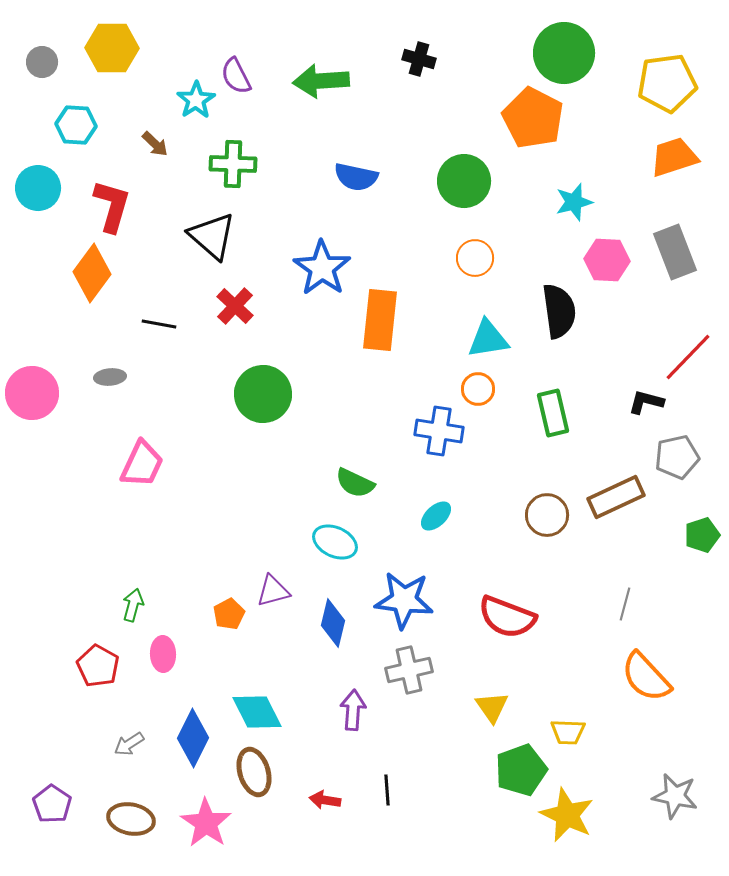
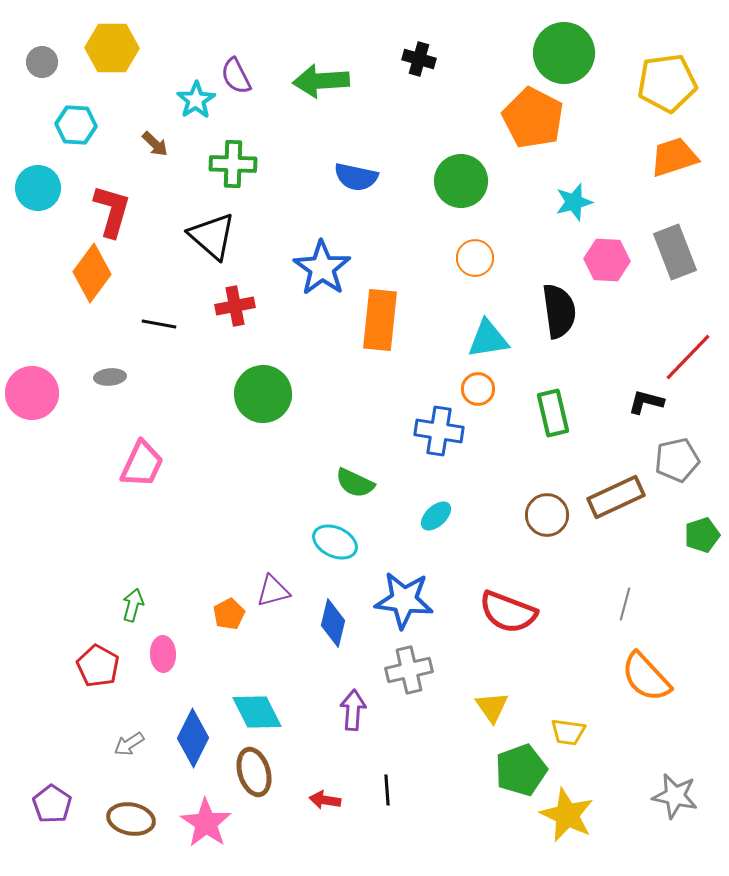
green circle at (464, 181): moved 3 px left
red L-shape at (112, 206): moved 5 px down
red cross at (235, 306): rotated 36 degrees clockwise
gray pentagon at (677, 457): moved 3 px down
red semicircle at (507, 617): moved 1 px right, 5 px up
yellow trapezoid at (568, 732): rotated 6 degrees clockwise
